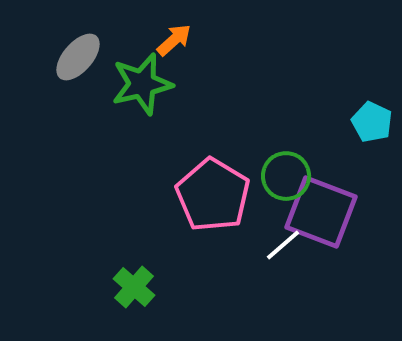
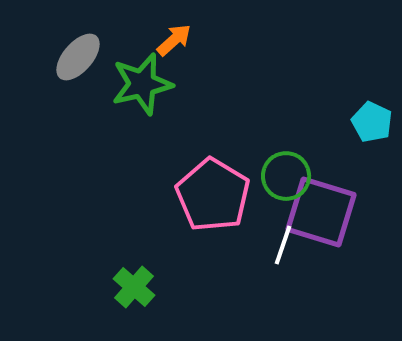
purple square: rotated 4 degrees counterclockwise
white line: rotated 30 degrees counterclockwise
